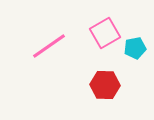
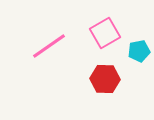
cyan pentagon: moved 4 px right, 3 px down
red hexagon: moved 6 px up
